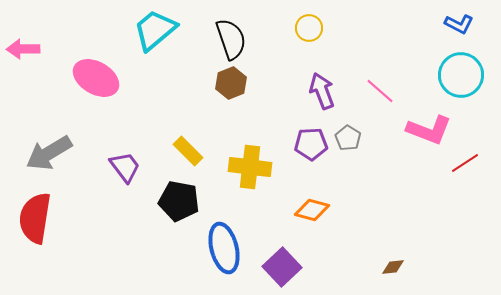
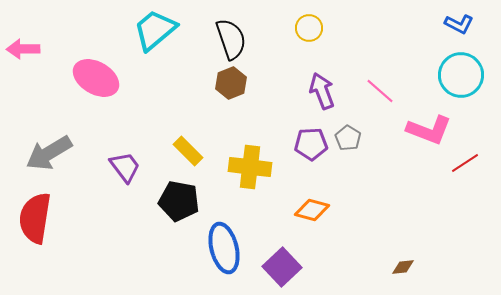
brown diamond: moved 10 px right
